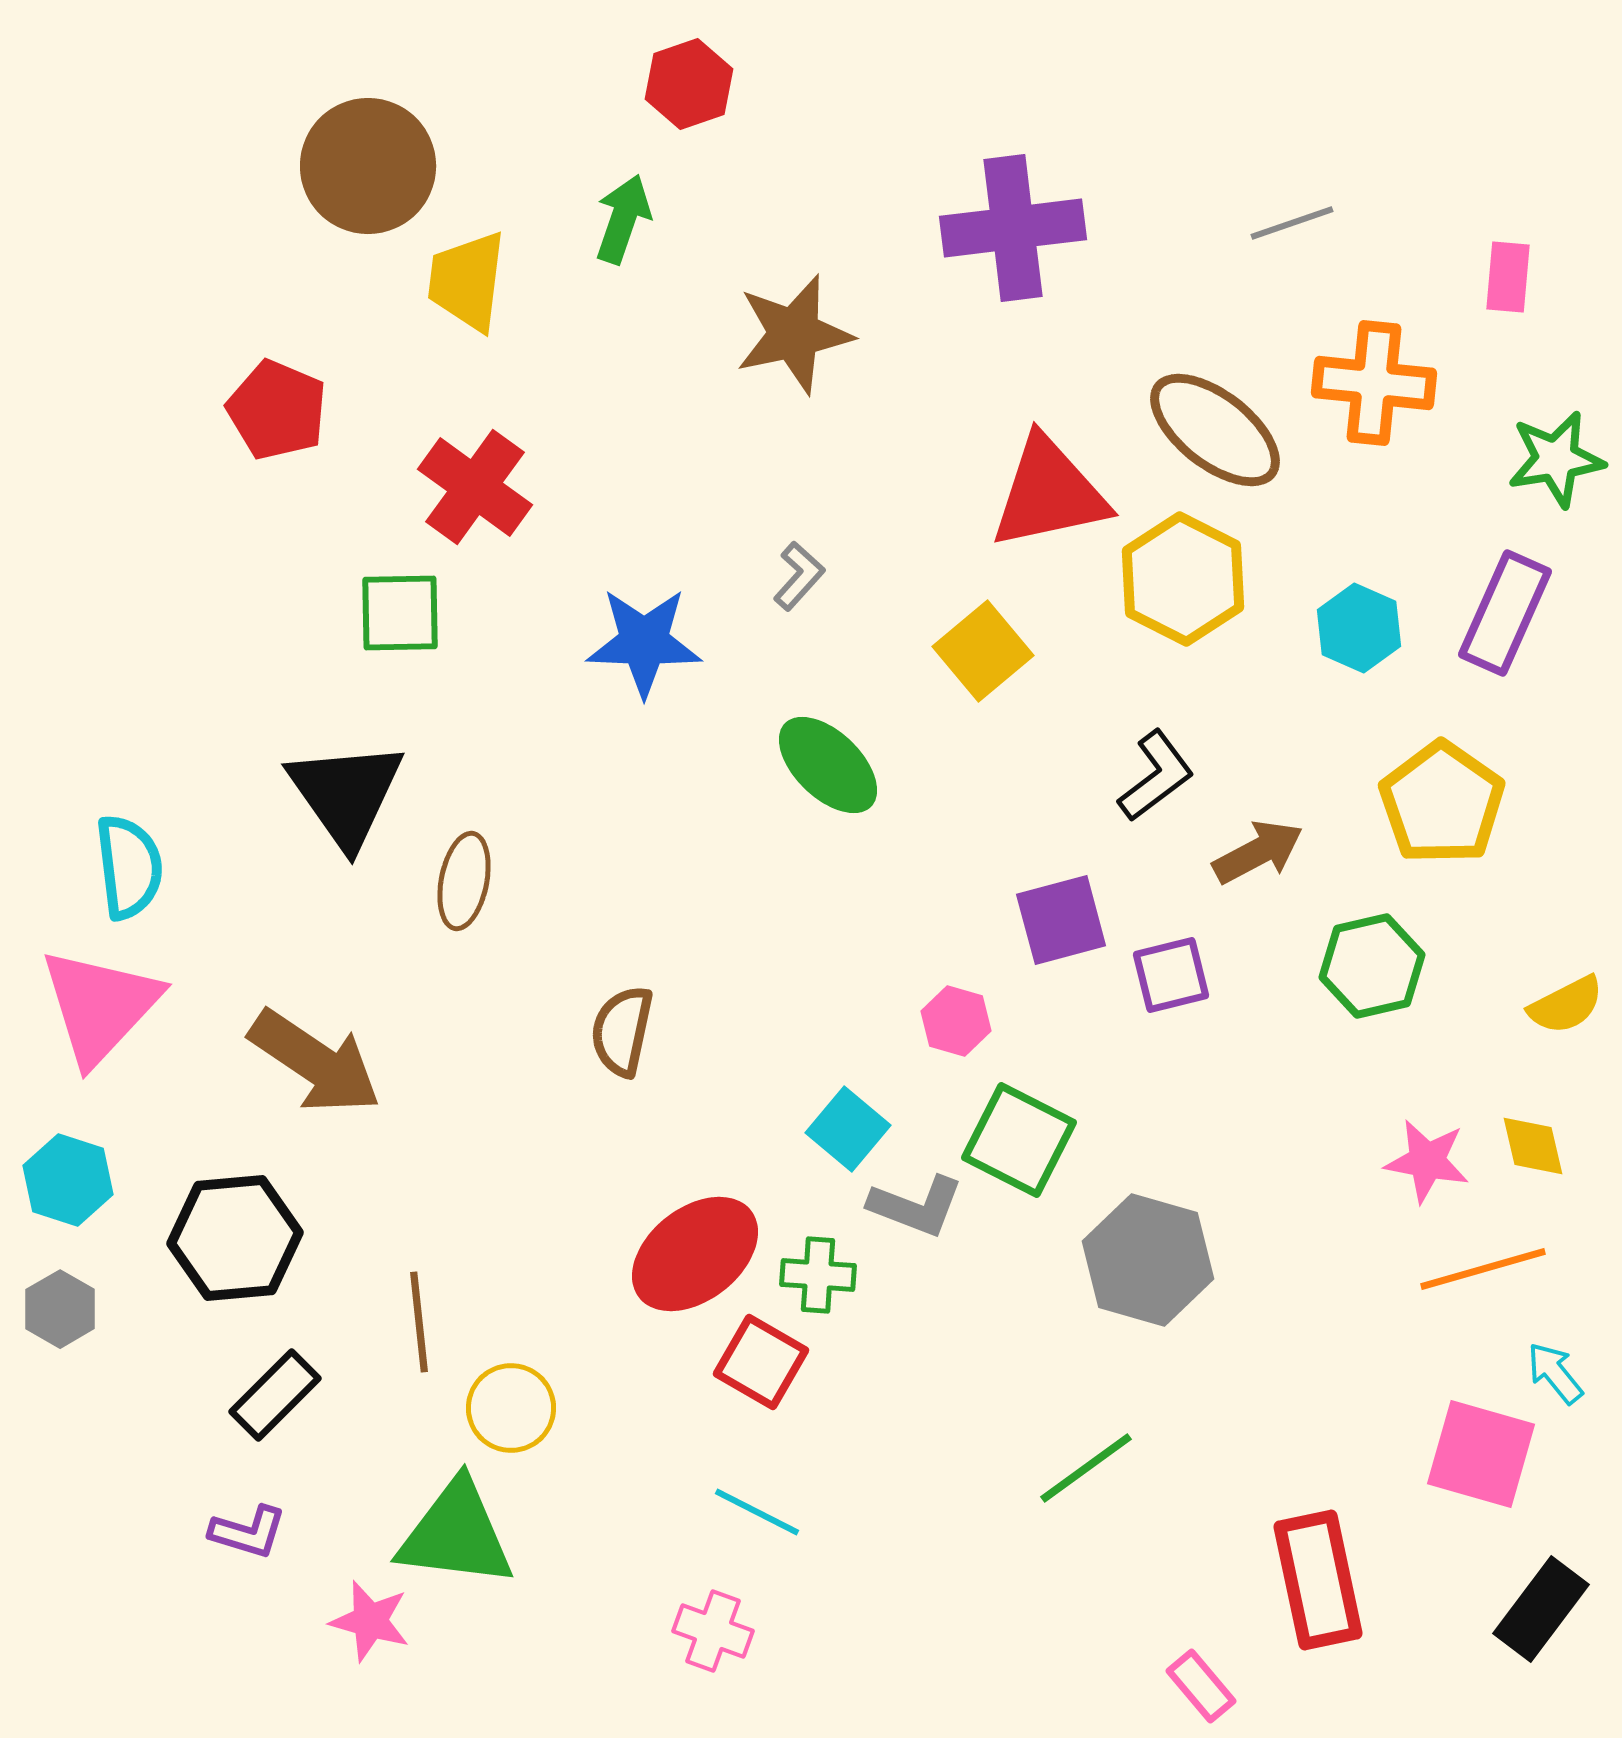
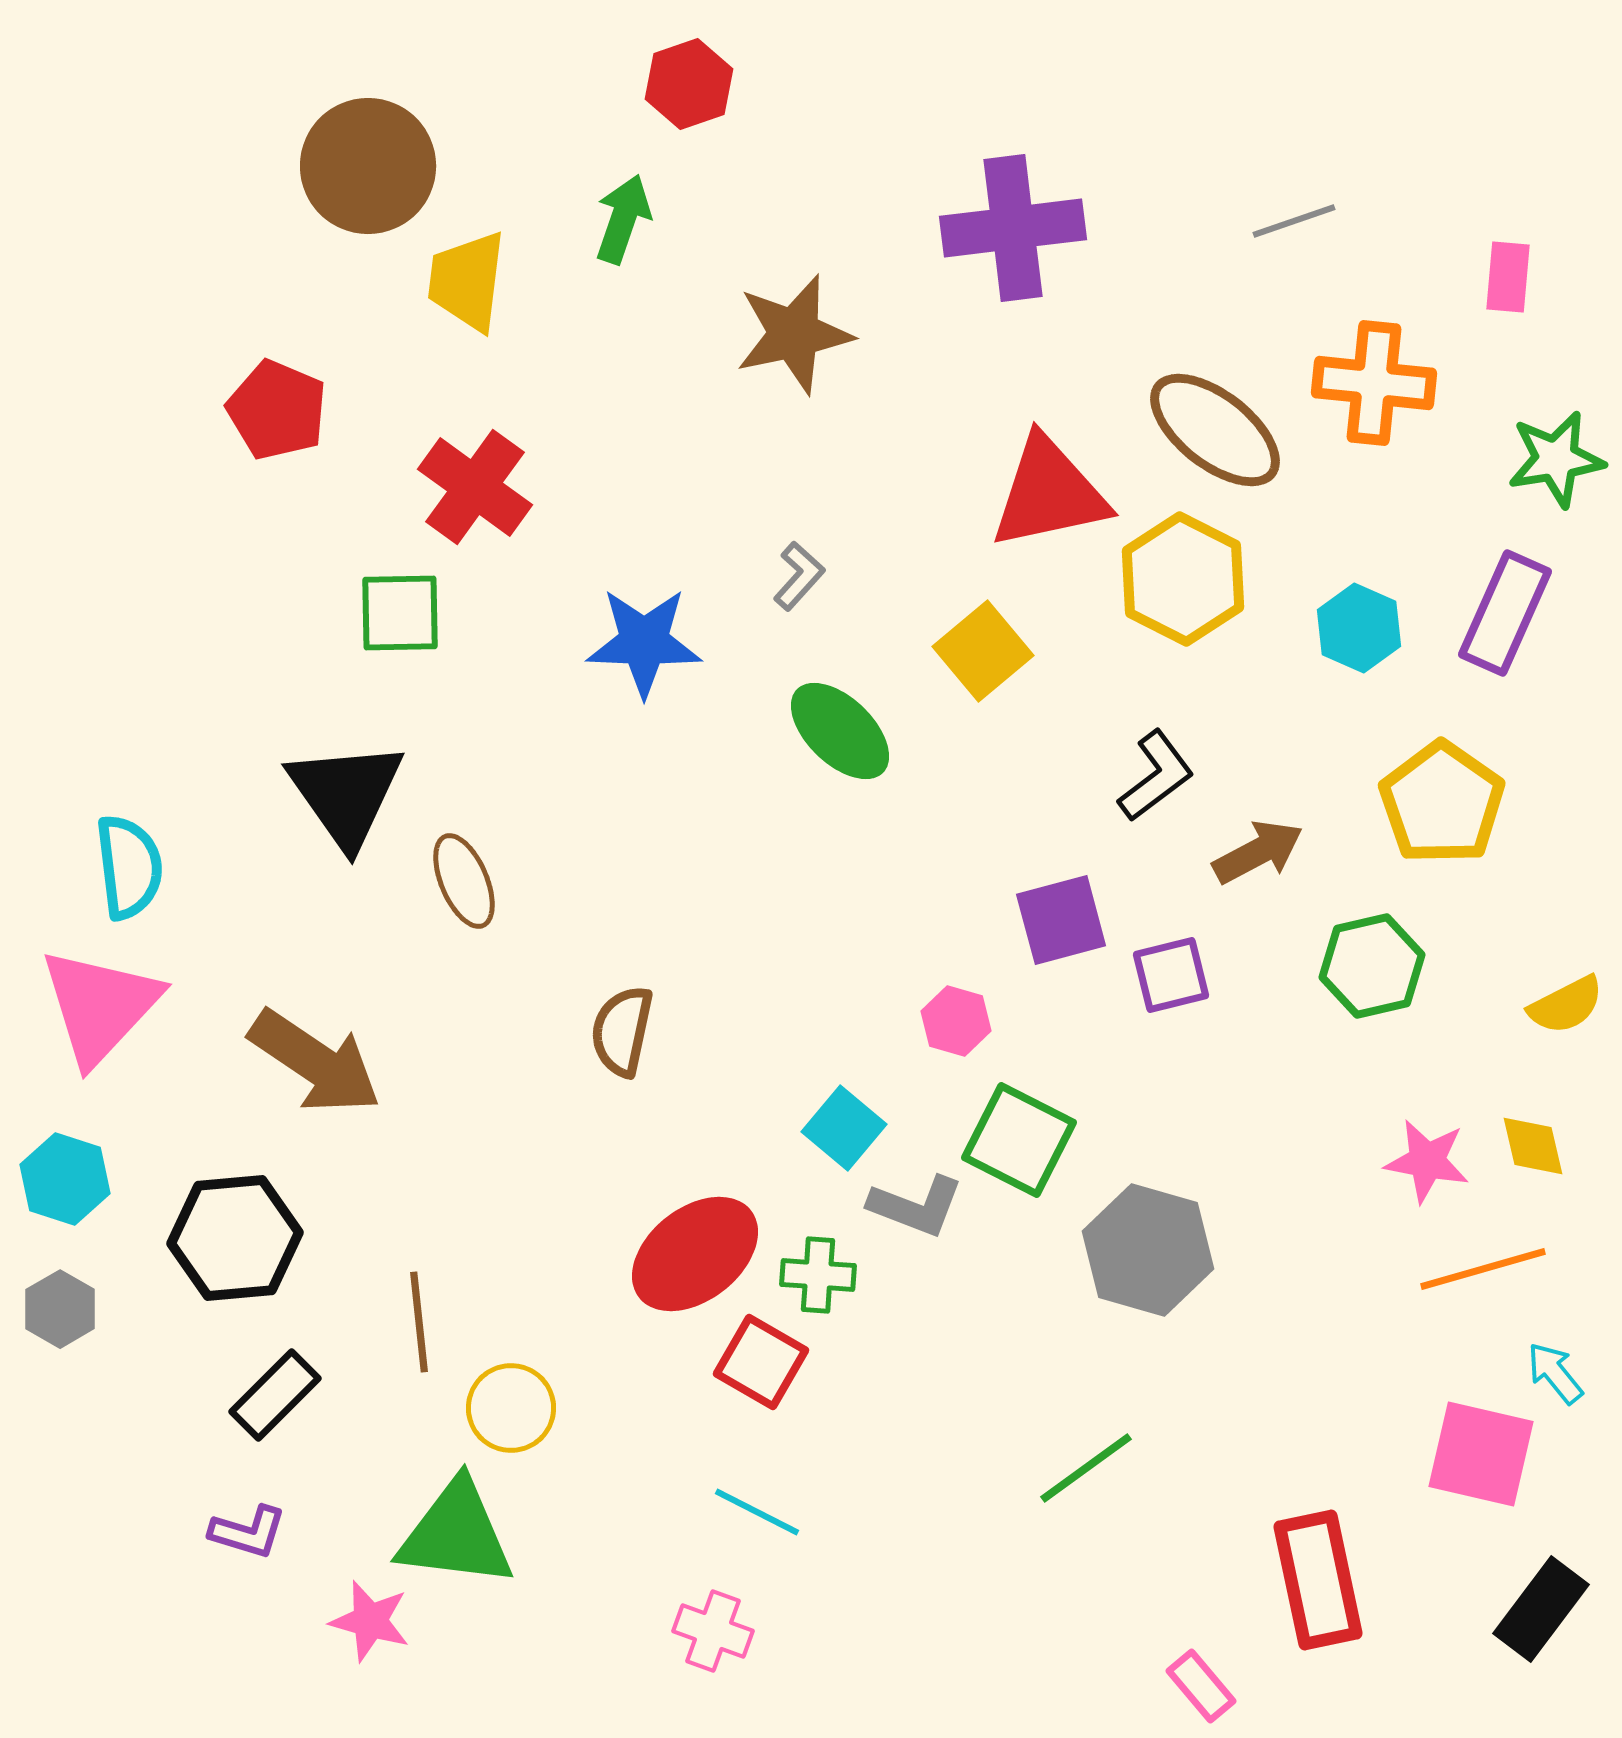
gray line at (1292, 223): moved 2 px right, 2 px up
green ellipse at (828, 765): moved 12 px right, 34 px up
brown ellipse at (464, 881): rotated 34 degrees counterclockwise
cyan square at (848, 1129): moved 4 px left, 1 px up
cyan hexagon at (68, 1180): moved 3 px left, 1 px up
gray hexagon at (1148, 1260): moved 10 px up
pink square at (1481, 1454): rotated 3 degrees counterclockwise
